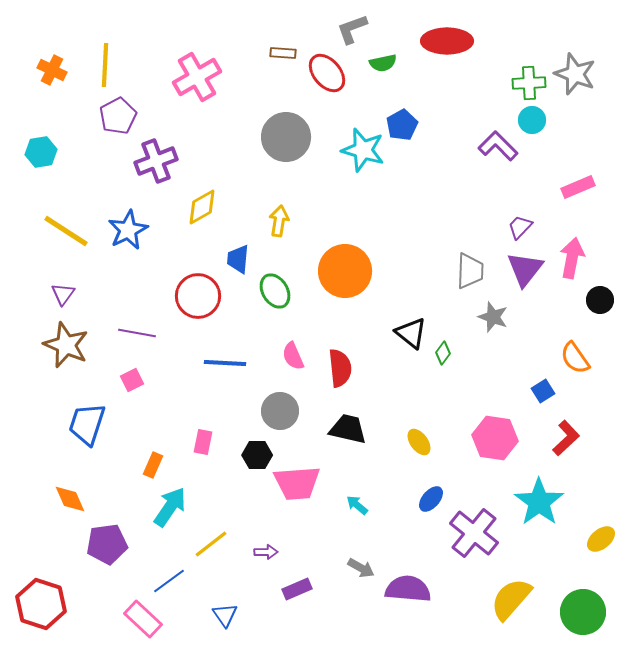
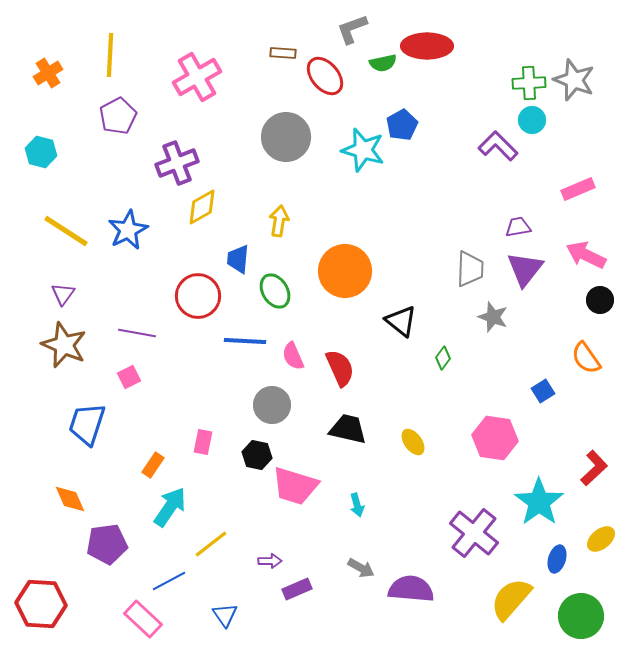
red ellipse at (447, 41): moved 20 px left, 5 px down
yellow line at (105, 65): moved 5 px right, 10 px up
orange cross at (52, 70): moved 4 px left, 3 px down; rotated 32 degrees clockwise
red ellipse at (327, 73): moved 2 px left, 3 px down
gray star at (575, 74): moved 1 px left, 6 px down
cyan hexagon at (41, 152): rotated 24 degrees clockwise
purple cross at (156, 161): moved 21 px right, 2 px down
pink rectangle at (578, 187): moved 2 px down
purple trapezoid at (520, 227): moved 2 px left; rotated 36 degrees clockwise
pink arrow at (572, 258): moved 14 px right, 3 px up; rotated 75 degrees counterclockwise
gray trapezoid at (470, 271): moved 2 px up
black triangle at (411, 333): moved 10 px left, 12 px up
brown star at (66, 345): moved 2 px left
green diamond at (443, 353): moved 5 px down
orange semicircle at (575, 358): moved 11 px right
blue line at (225, 363): moved 20 px right, 22 px up
red semicircle at (340, 368): rotated 18 degrees counterclockwise
pink square at (132, 380): moved 3 px left, 3 px up
gray circle at (280, 411): moved 8 px left, 6 px up
red L-shape at (566, 438): moved 28 px right, 30 px down
yellow ellipse at (419, 442): moved 6 px left
black hexagon at (257, 455): rotated 12 degrees clockwise
orange rectangle at (153, 465): rotated 10 degrees clockwise
pink trapezoid at (297, 483): moved 2 px left, 3 px down; rotated 21 degrees clockwise
blue ellipse at (431, 499): moved 126 px right, 60 px down; rotated 24 degrees counterclockwise
cyan arrow at (357, 505): rotated 145 degrees counterclockwise
purple arrow at (266, 552): moved 4 px right, 9 px down
blue line at (169, 581): rotated 8 degrees clockwise
purple semicircle at (408, 589): moved 3 px right
red hexagon at (41, 604): rotated 15 degrees counterclockwise
green circle at (583, 612): moved 2 px left, 4 px down
